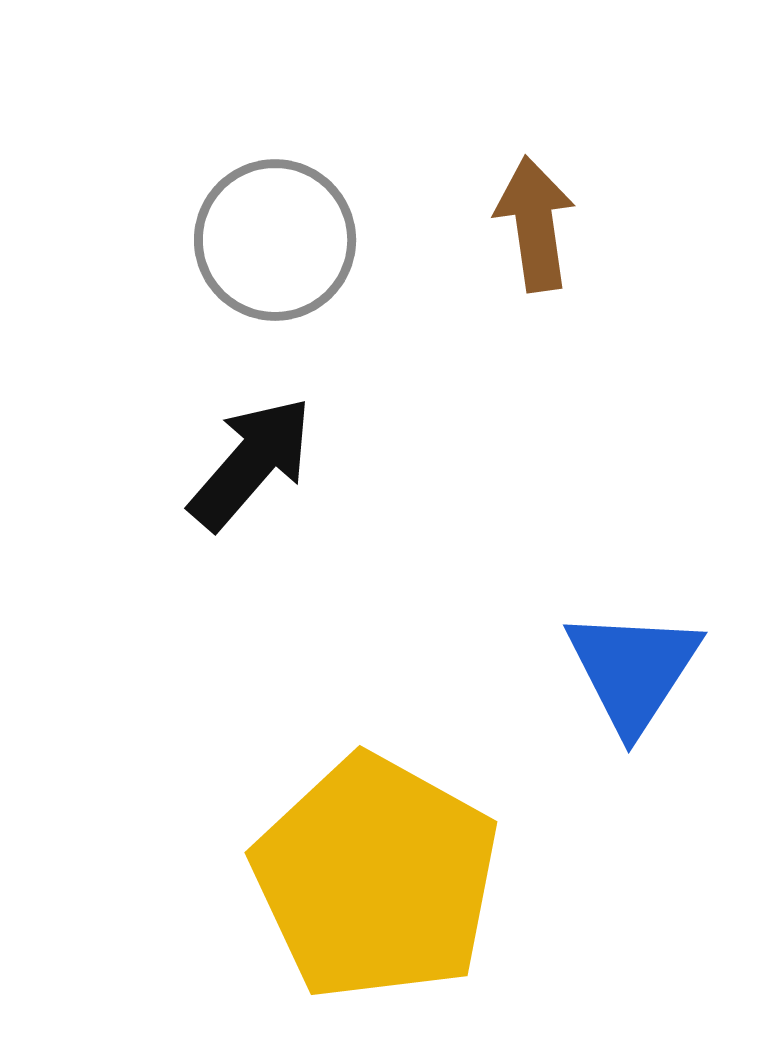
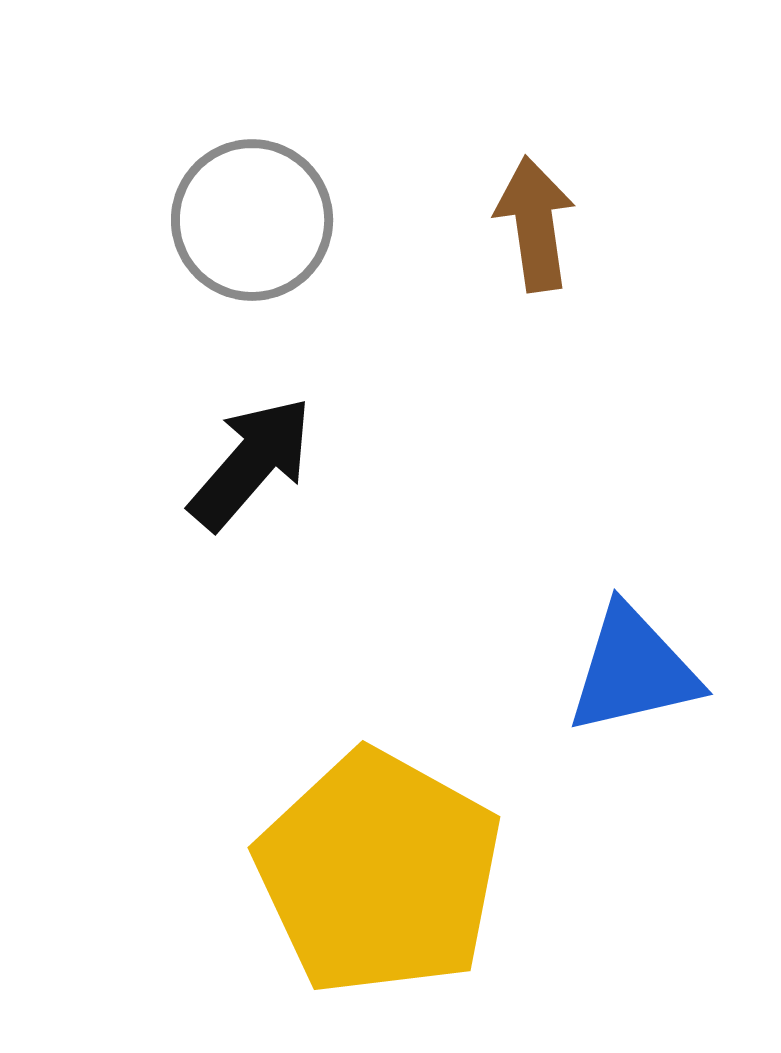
gray circle: moved 23 px left, 20 px up
blue triangle: rotated 44 degrees clockwise
yellow pentagon: moved 3 px right, 5 px up
